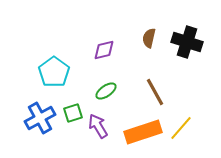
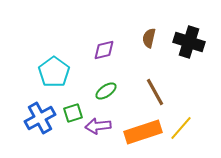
black cross: moved 2 px right
purple arrow: rotated 65 degrees counterclockwise
